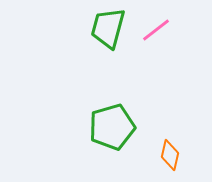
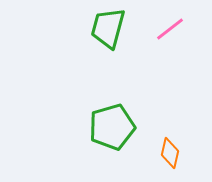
pink line: moved 14 px right, 1 px up
orange diamond: moved 2 px up
